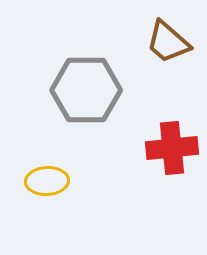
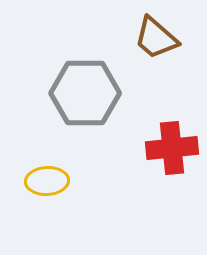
brown trapezoid: moved 12 px left, 4 px up
gray hexagon: moved 1 px left, 3 px down
